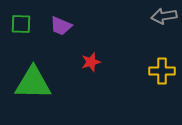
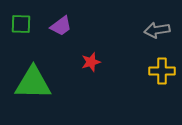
gray arrow: moved 7 px left, 14 px down
purple trapezoid: rotated 60 degrees counterclockwise
